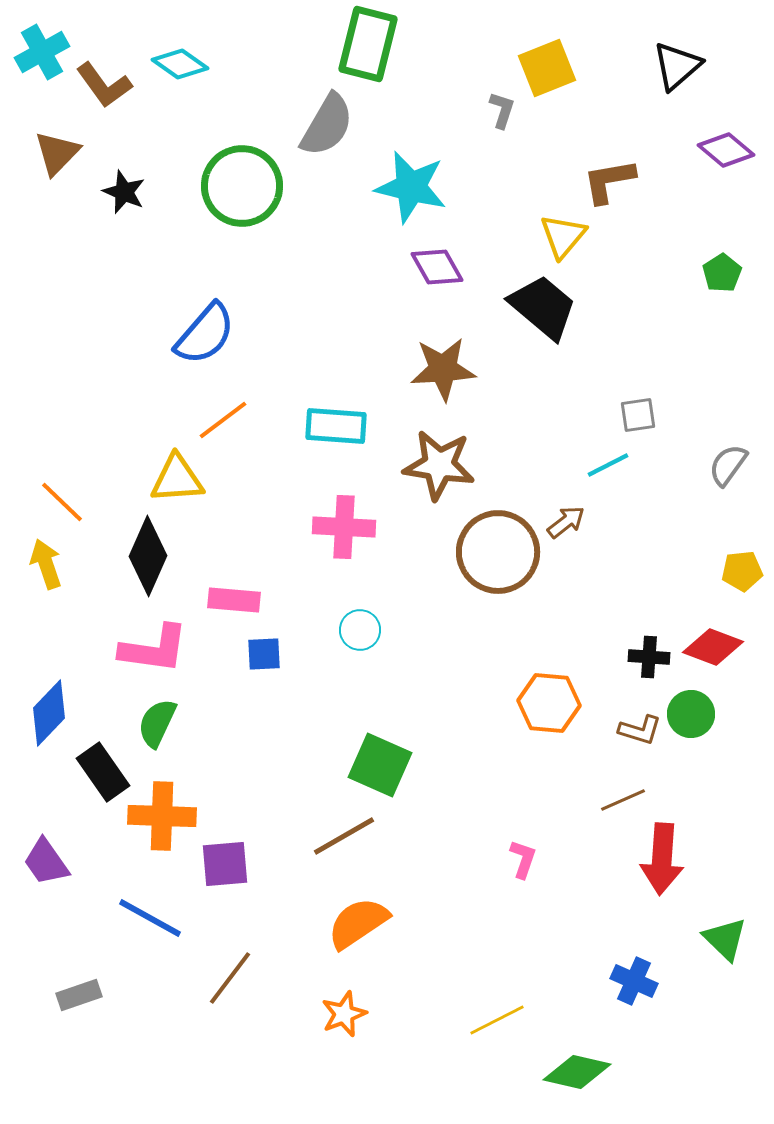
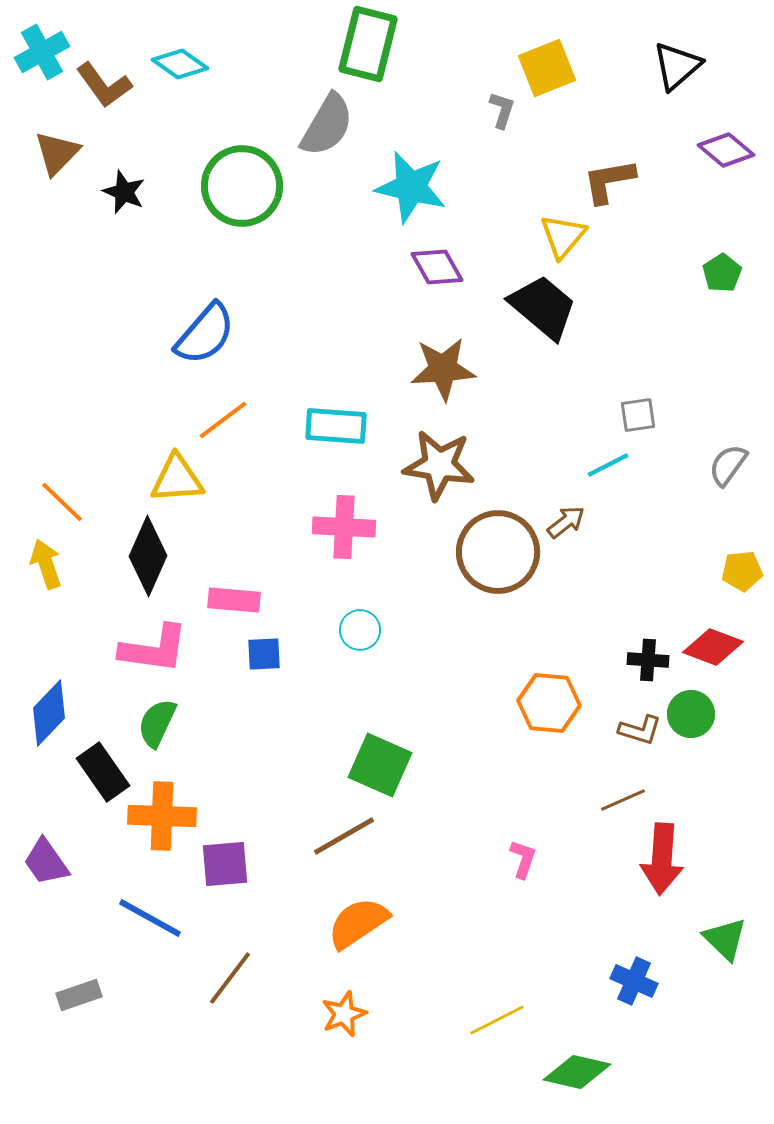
black cross at (649, 657): moved 1 px left, 3 px down
